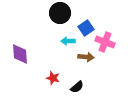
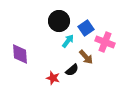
black circle: moved 1 px left, 8 px down
cyan arrow: rotated 128 degrees clockwise
brown arrow: rotated 42 degrees clockwise
black semicircle: moved 5 px left, 17 px up
